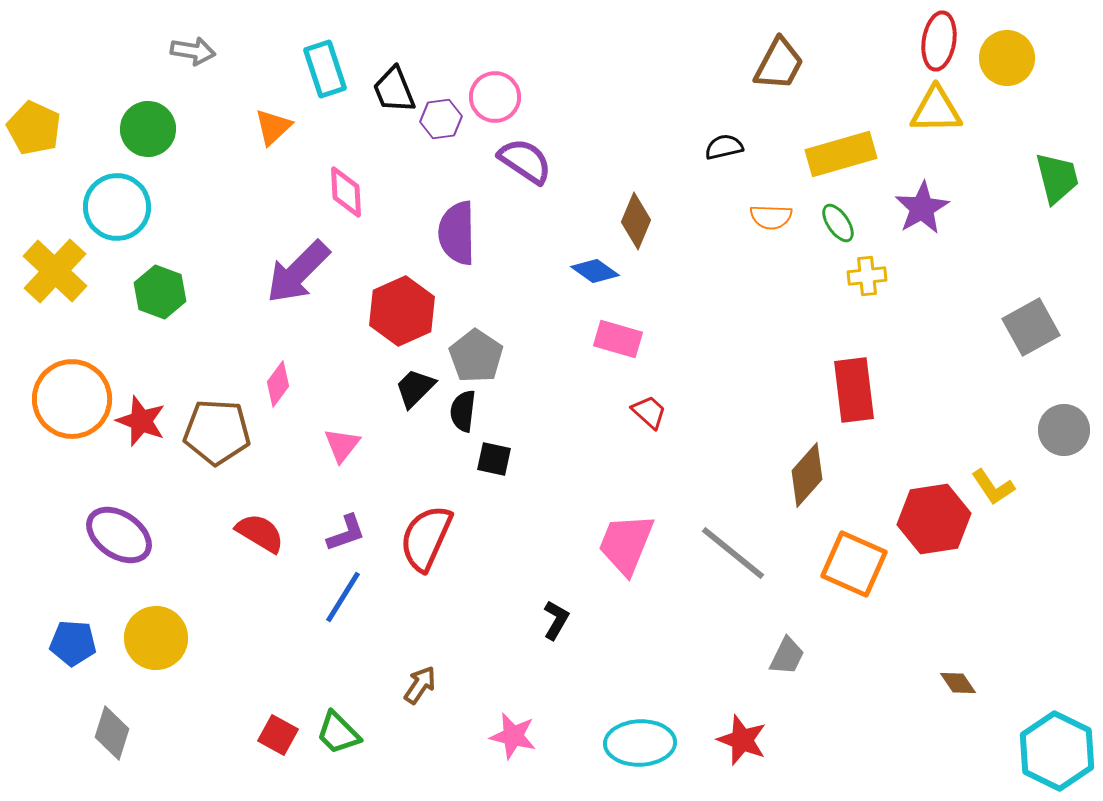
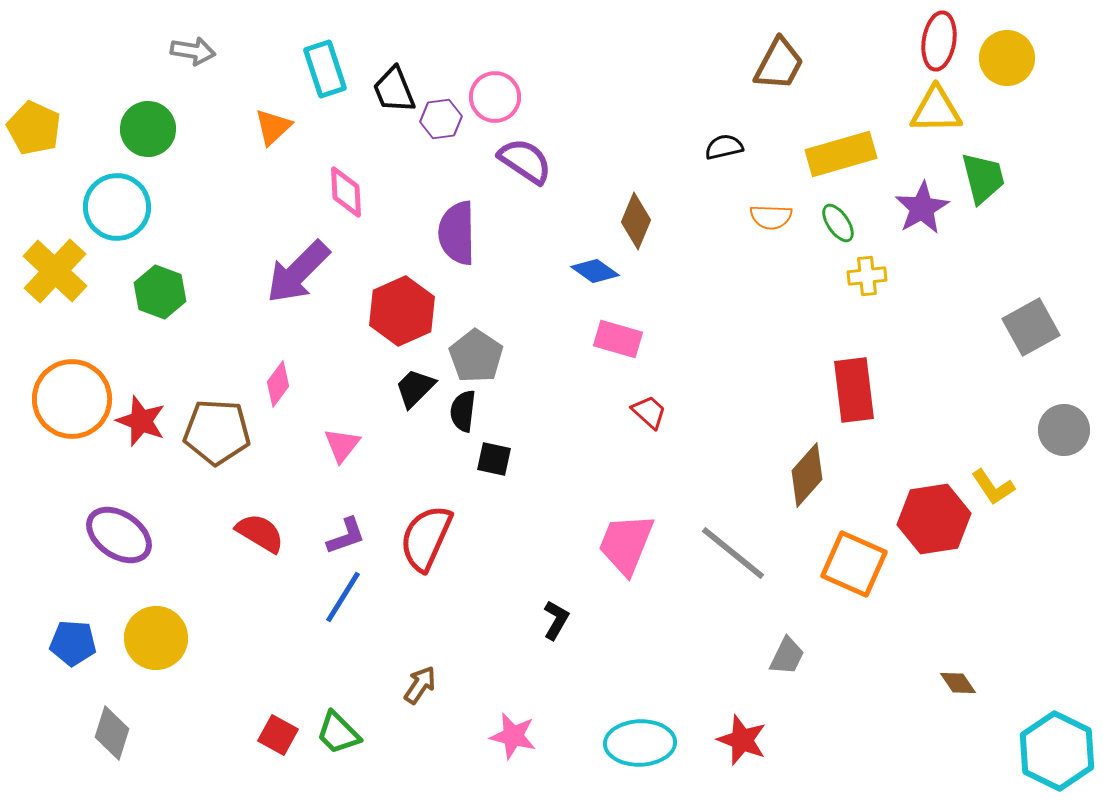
green trapezoid at (1057, 178): moved 74 px left
purple L-shape at (346, 533): moved 3 px down
